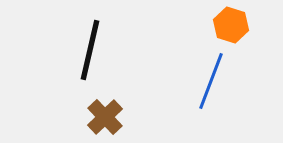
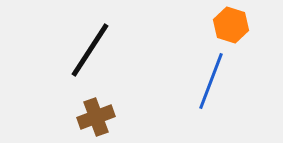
black line: rotated 20 degrees clockwise
brown cross: moved 9 px left; rotated 24 degrees clockwise
